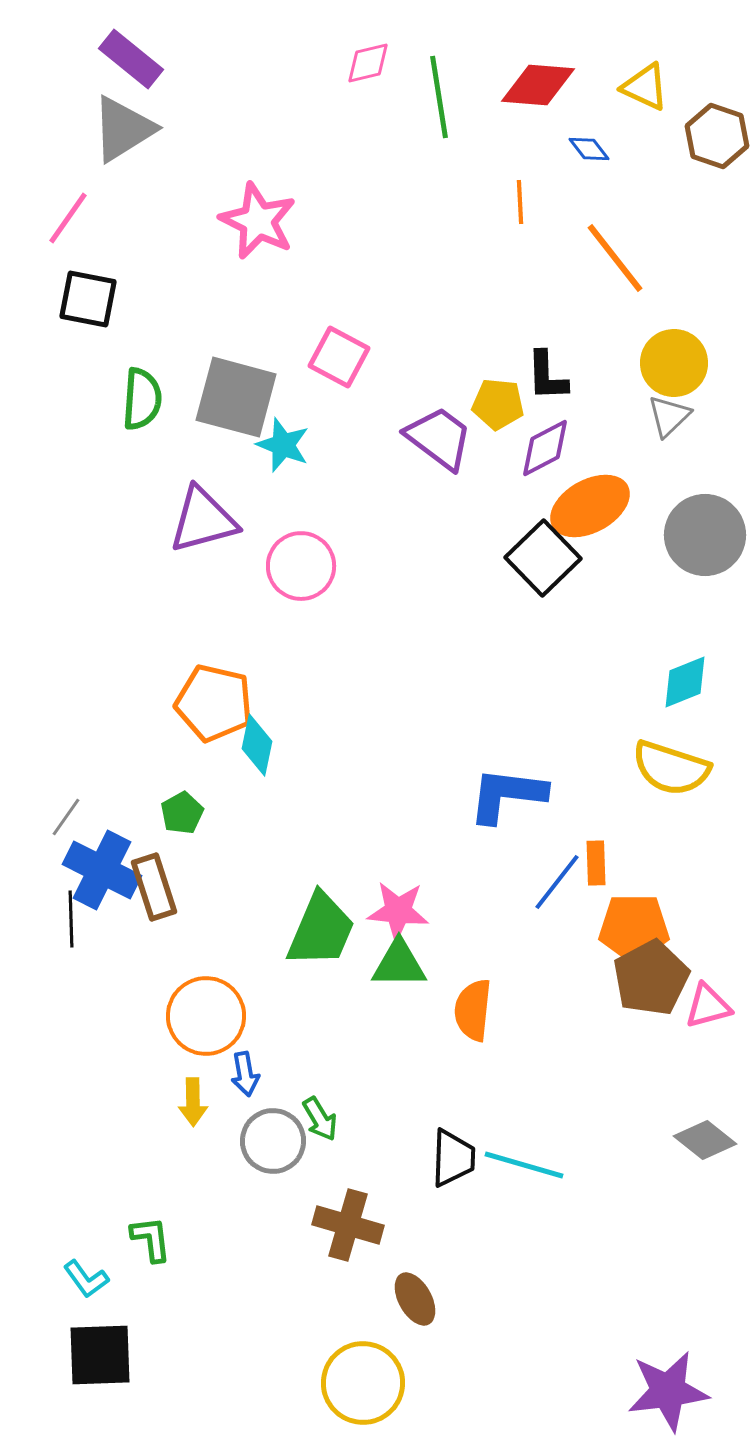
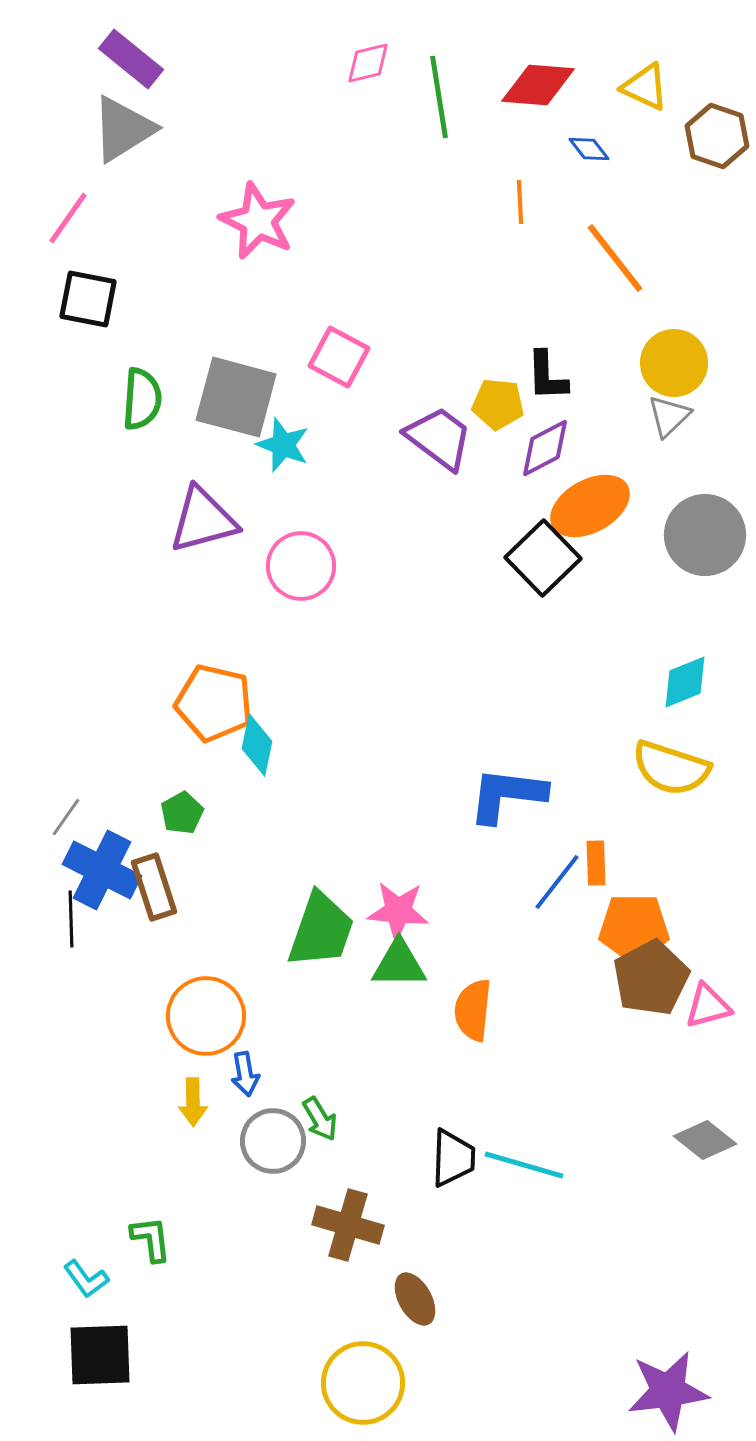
green trapezoid at (321, 930): rotated 4 degrees counterclockwise
